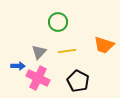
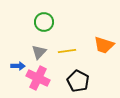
green circle: moved 14 px left
